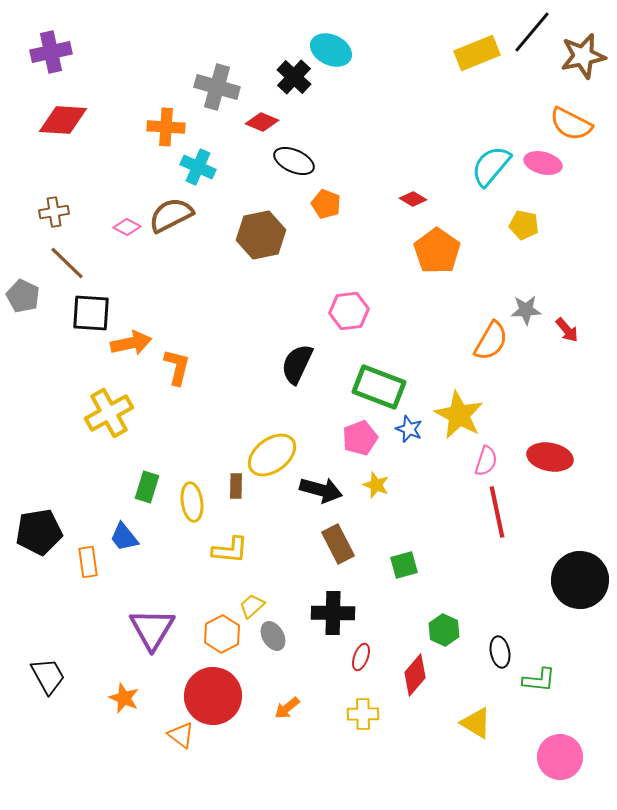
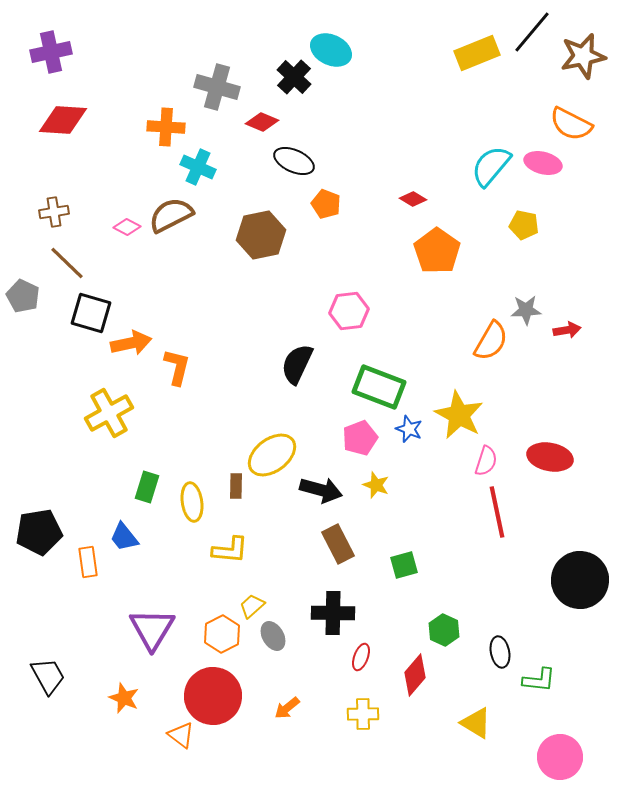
black square at (91, 313): rotated 12 degrees clockwise
red arrow at (567, 330): rotated 60 degrees counterclockwise
